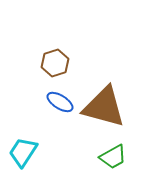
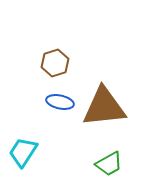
blue ellipse: rotated 20 degrees counterclockwise
brown triangle: rotated 21 degrees counterclockwise
green trapezoid: moved 4 px left, 7 px down
